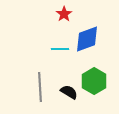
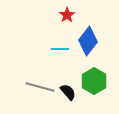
red star: moved 3 px right, 1 px down
blue diamond: moved 1 px right, 2 px down; rotated 32 degrees counterclockwise
gray line: rotated 72 degrees counterclockwise
black semicircle: moved 1 px left; rotated 18 degrees clockwise
